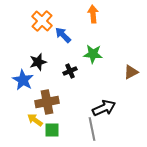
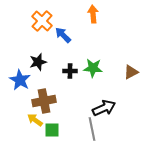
green star: moved 14 px down
black cross: rotated 24 degrees clockwise
blue star: moved 3 px left
brown cross: moved 3 px left, 1 px up
